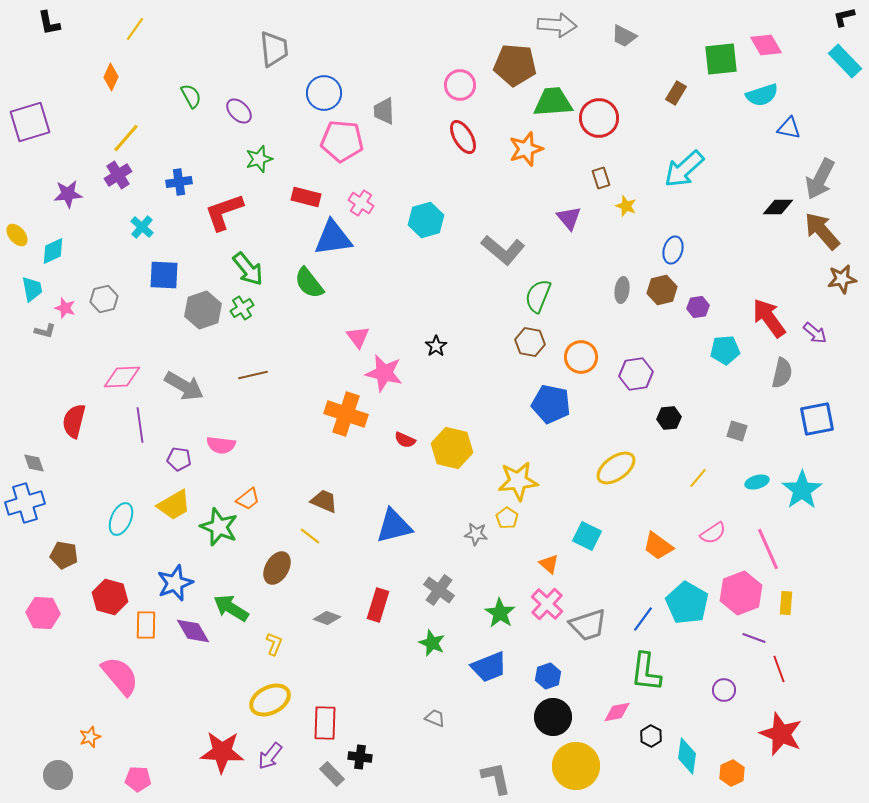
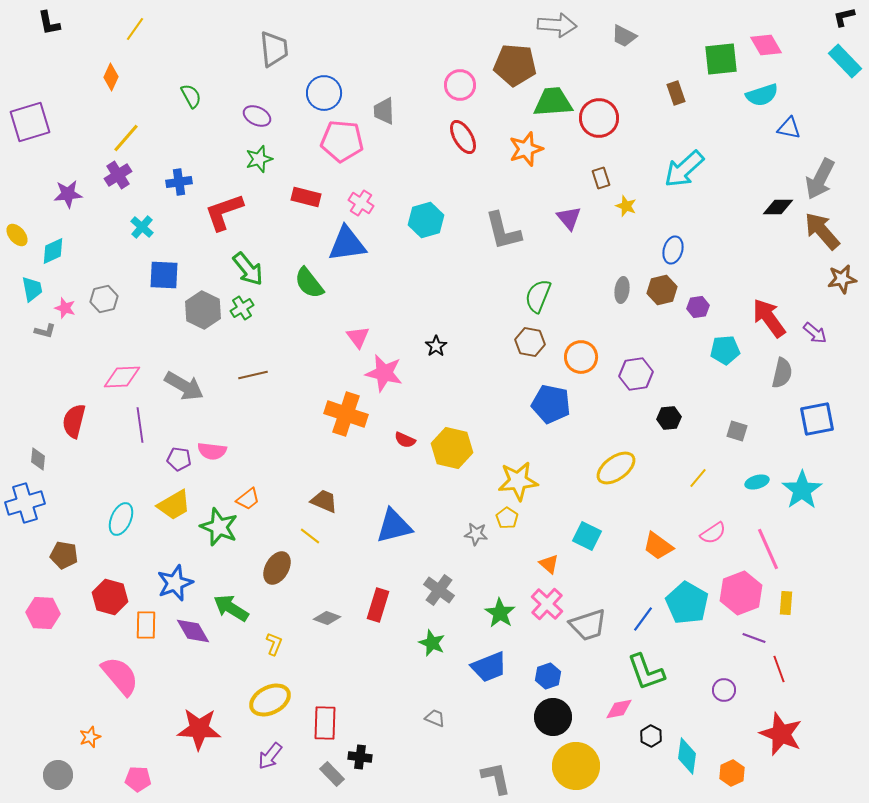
brown rectangle at (676, 93): rotated 50 degrees counterclockwise
purple ellipse at (239, 111): moved 18 px right, 5 px down; rotated 20 degrees counterclockwise
blue triangle at (333, 238): moved 14 px right, 6 px down
gray L-shape at (503, 250): moved 19 px up; rotated 36 degrees clockwise
gray hexagon at (203, 310): rotated 15 degrees counterclockwise
pink semicircle at (221, 445): moved 9 px left, 6 px down
gray diamond at (34, 463): moved 4 px right, 4 px up; rotated 25 degrees clockwise
green L-shape at (646, 672): rotated 27 degrees counterclockwise
pink diamond at (617, 712): moved 2 px right, 3 px up
red star at (222, 752): moved 23 px left, 23 px up
